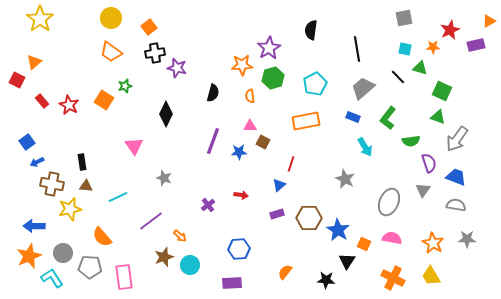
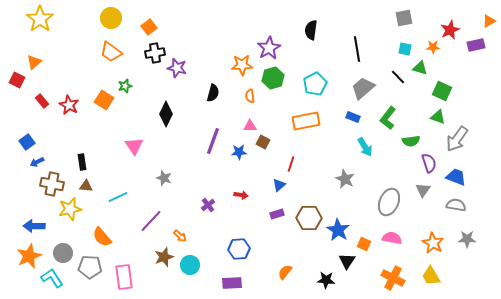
purple line at (151, 221): rotated 10 degrees counterclockwise
